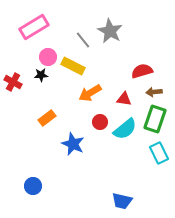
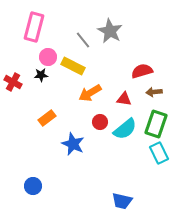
pink rectangle: rotated 44 degrees counterclockwise
green rectangle: moved 1 px right, 5 px down
